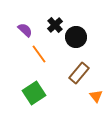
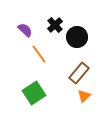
black circle: moved 1 px right
orange triangle: moved 12 px left; rotated 24 degrees clockwise
